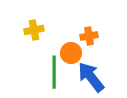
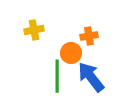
green line: moved 3 px right, 4 px down
